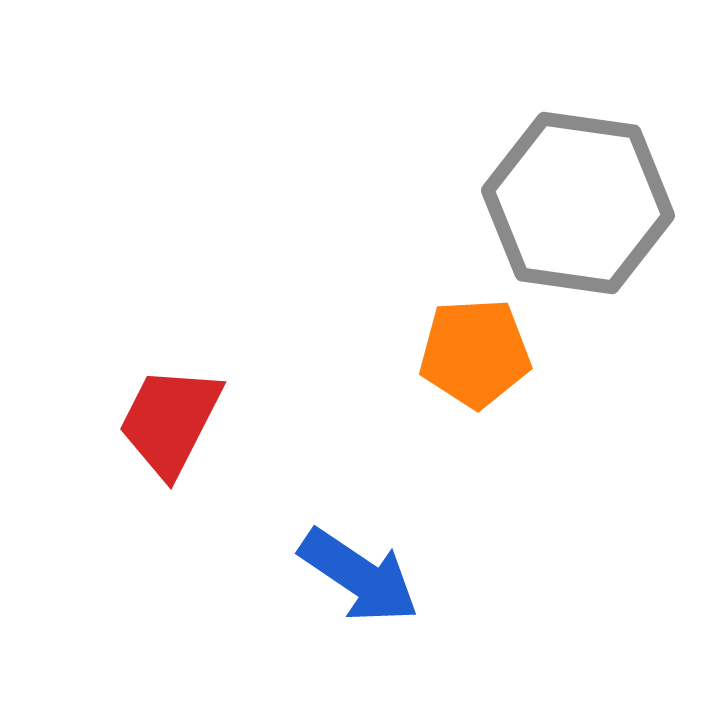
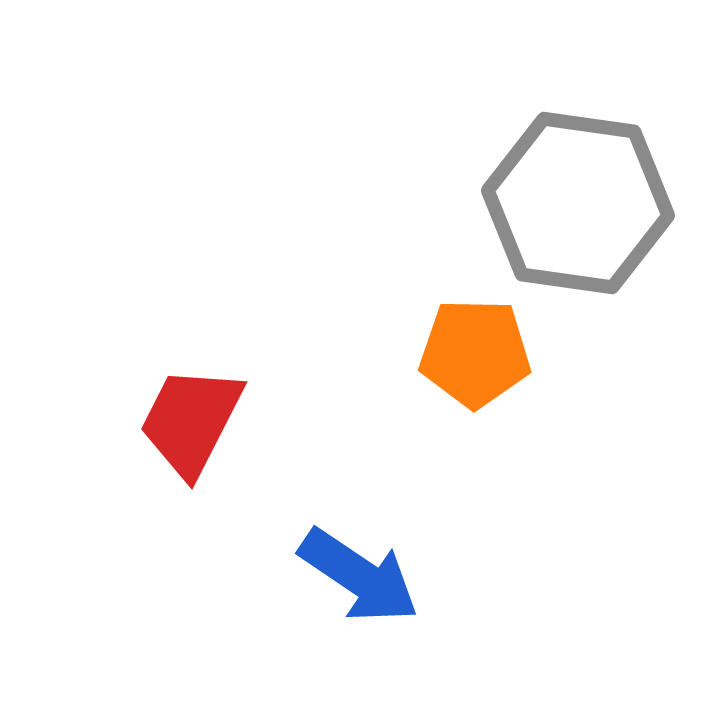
orange pentagon: rotated 4 degrees clockwise
red trapezoid: moved 21 px right
